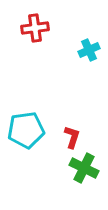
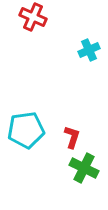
red cross: moved 2 px left, 11 px up; rotated 32 degrees clockwise
